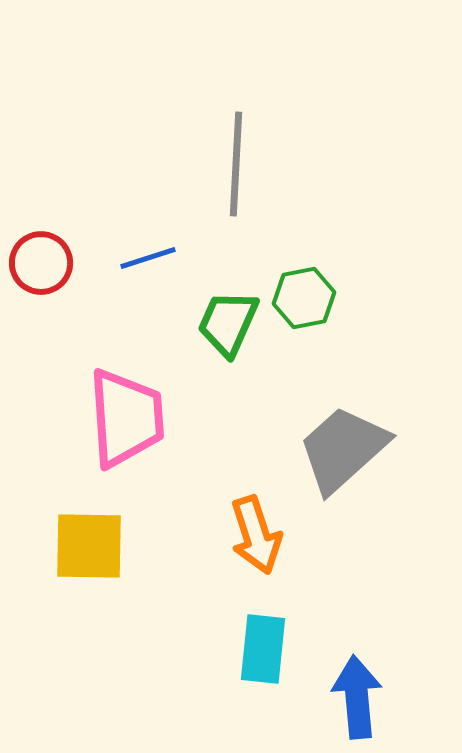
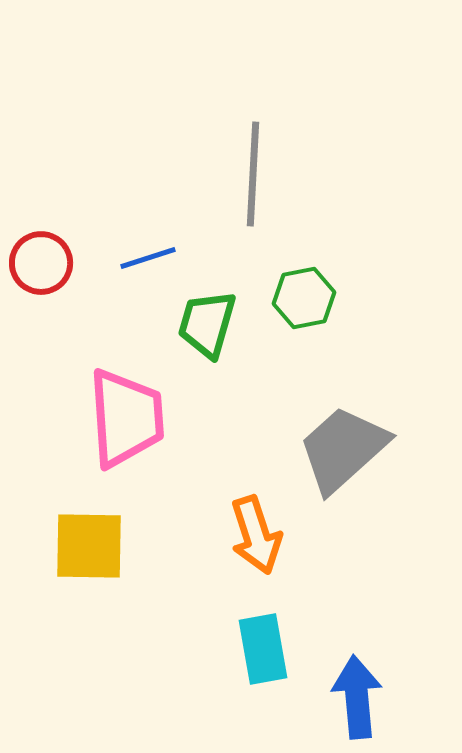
gray line: moved 17 px right, 10 px down
green trapezoid: moved 21 px left, 1 px down; rotated 8 degrees counterclockwise
cyan rectangle: rotated 16 degrees counterclockwise
